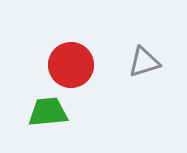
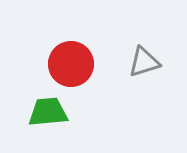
red circle: moved 1 px up
